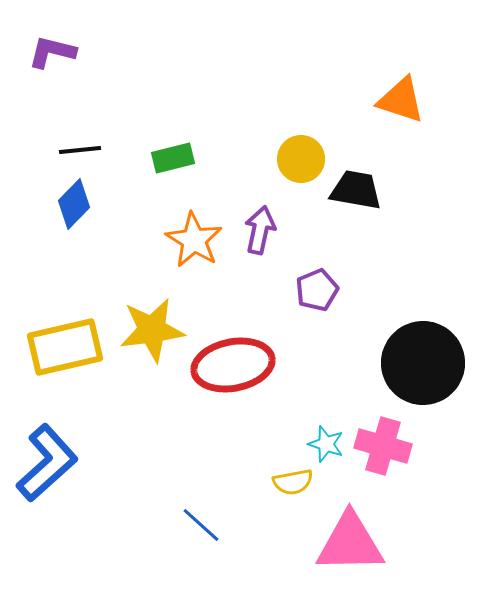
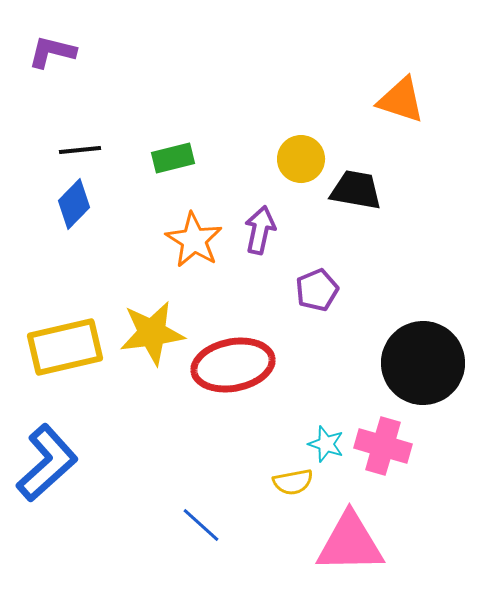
yellow star: moved 3 px down
